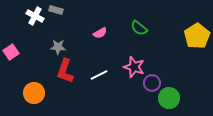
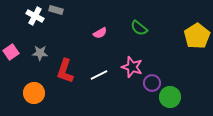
gray star: moved 18 px left, 6 px down
pink star: moved 2 px left
green circle: moved 1 px right, 1 px up
